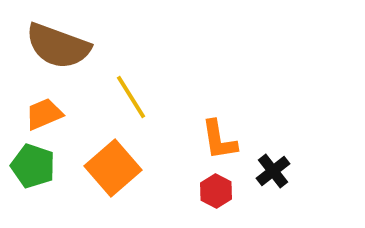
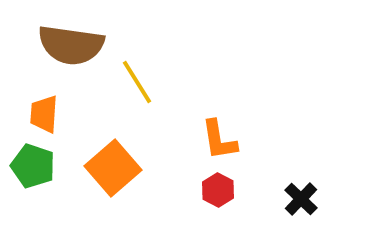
brown semicircle: moved 13 px right, 1 px up; rotated 12 degrees counterclockwise
yellow line: moved 6 px right, 15 px up
orange trapezoid: rotated 63 degrees counterclockwise
black cross: moved 28 px right, 28 px down; rotated 8 degrees counterclockwise
red hexagon: moved 2 px right, 1 px up
